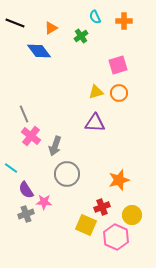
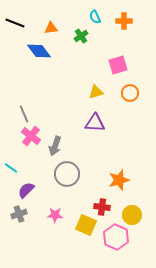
orange triangle: rotated 24 degrees clockwise
orange circle: moved 11 px right
purple semicircle: rotated 78 degrees clockwise
pink star: moved 11 px right, 13 px down
red cross: rotated 28 degrees clockwise
gray cross: moved 7 px left
